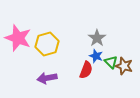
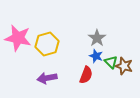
pink star: rotated 8 degrees counterclockwise
red semicircle: moved 5 px down
